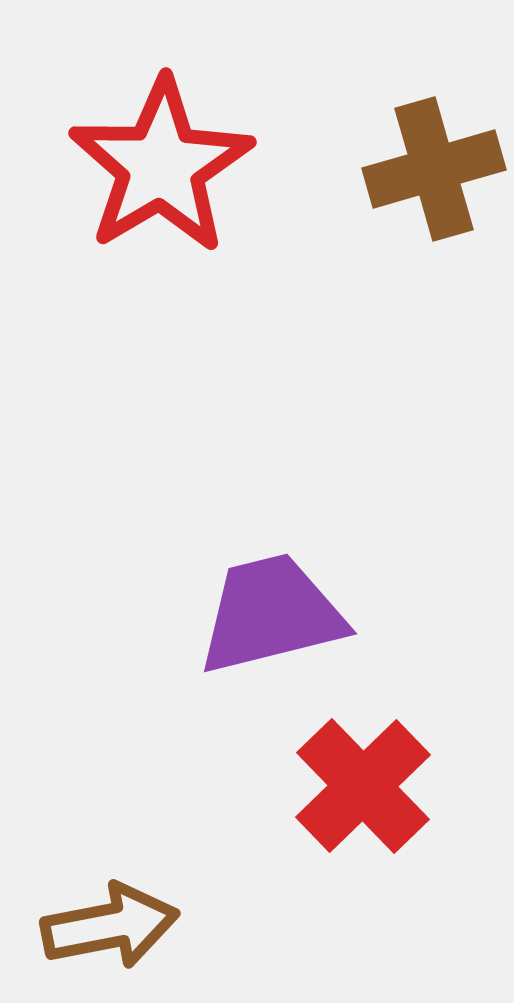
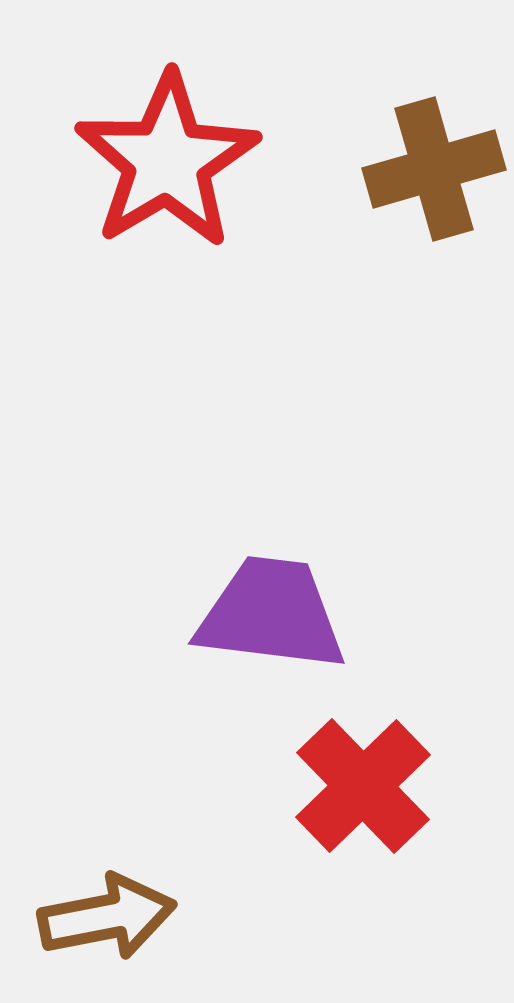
red star: moved 6 px right, 5 px up
purple trapezoid: rotated 21 degrees clockwise
brown arrow: moved 3 px left, 9 px up
